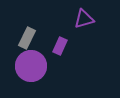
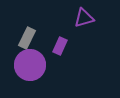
purple triangle: moved 1 px up
purple circle: moved 1 px left, 1 px up
